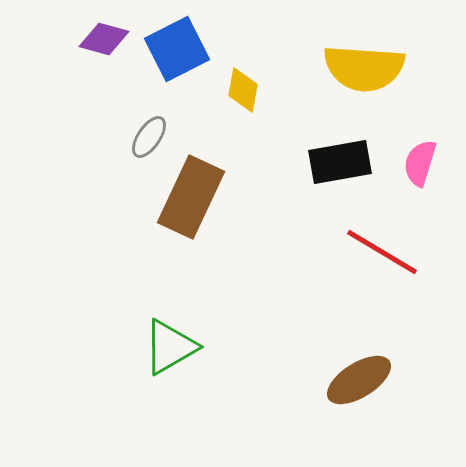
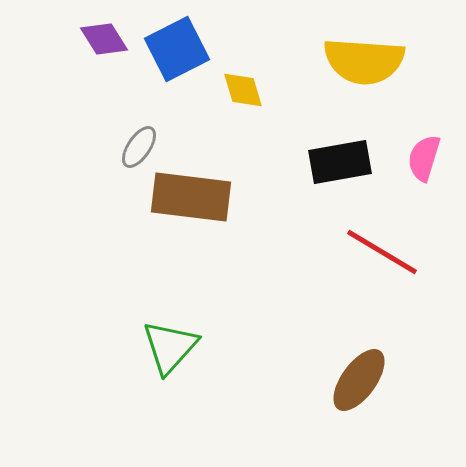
purple diamond: rotated 42 degrees clockwise
yellow semicircle: moved 7 px up
yellow diamond: rotated 27 degrees counterclockwise
gray ellipse: moved 10 px left, 10 px down
pink semicircle: moved 4 px right, 5 px up
brown rectangle: rotated 72 degrees clockwise
green triangle: rotated 18 degrees counterclockwise
brown ellipse: rotated 22 degrees counterclockwise
